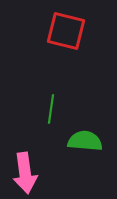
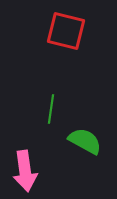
green semicircle: rotated 24 degrees clockwise
pink arrow: moved 2 px up
